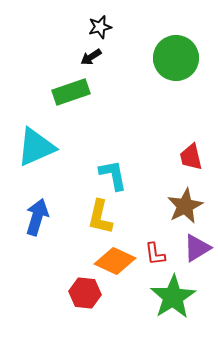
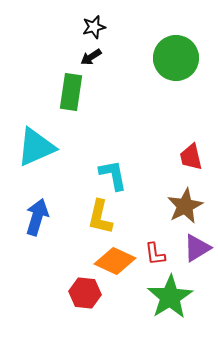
black star: moved 6 px left
green rectangle: rotated 63 degrees counterclockwise
green star: moved 3 px left
